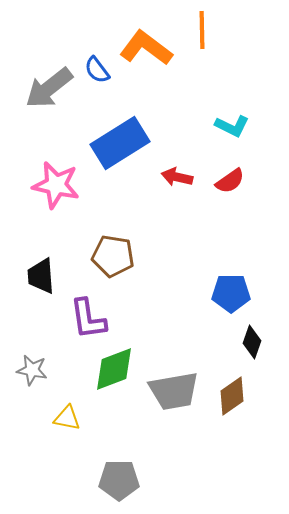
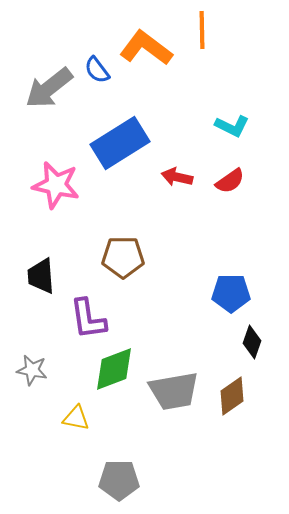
brown pentagon: moved 10 px right, 1 px down; rotated 9 degrees counterclockwise
yellow triangle: moved 9 px right
